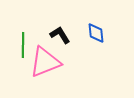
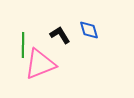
blue diamond: moved 7 px left, 3 px up; rotated 10 degrees counterclockwise
pink triangle: moved 5 px left, 2 px down
